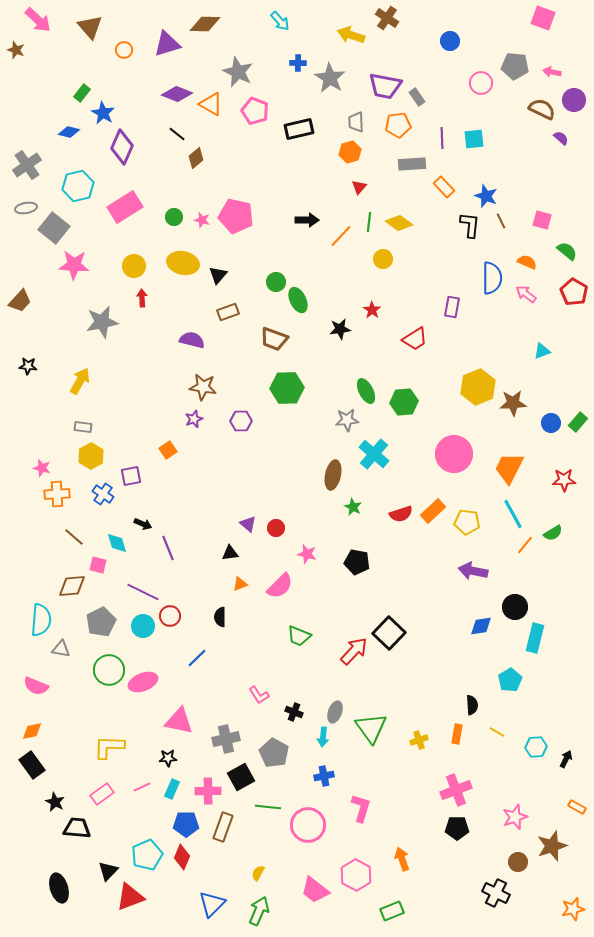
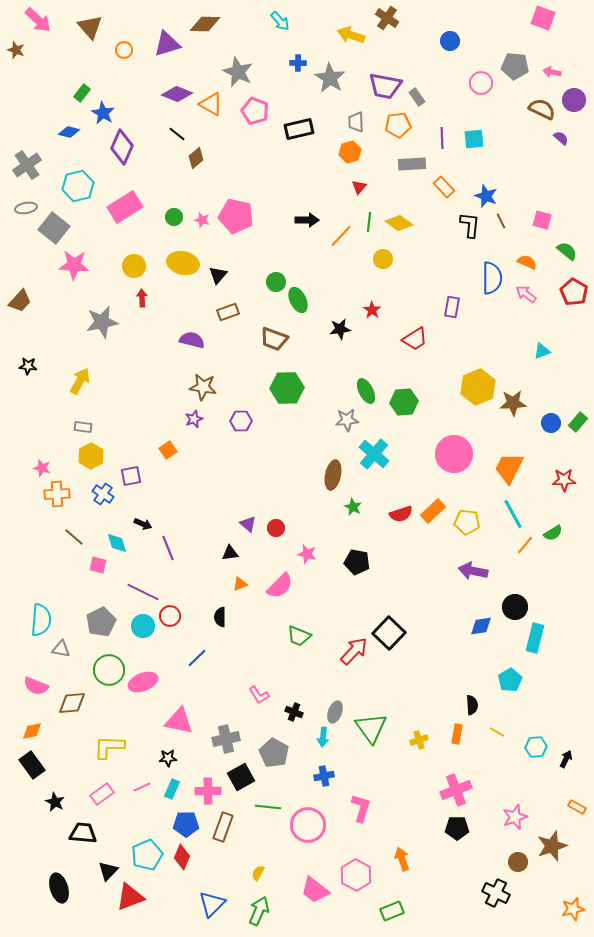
brown diamond at (72, 586): moved 117 px down
black trapezoid at (77, 828): moved 6 px right, 5 px down
